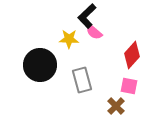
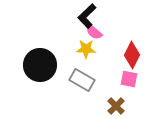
yellow star: moved 17 px right, 10 px down
red diamond: rotated 16 degrees counterclockwise
gray rectangle: rotated 45 degrees counterclockwise
pink square: moved 7 px up
